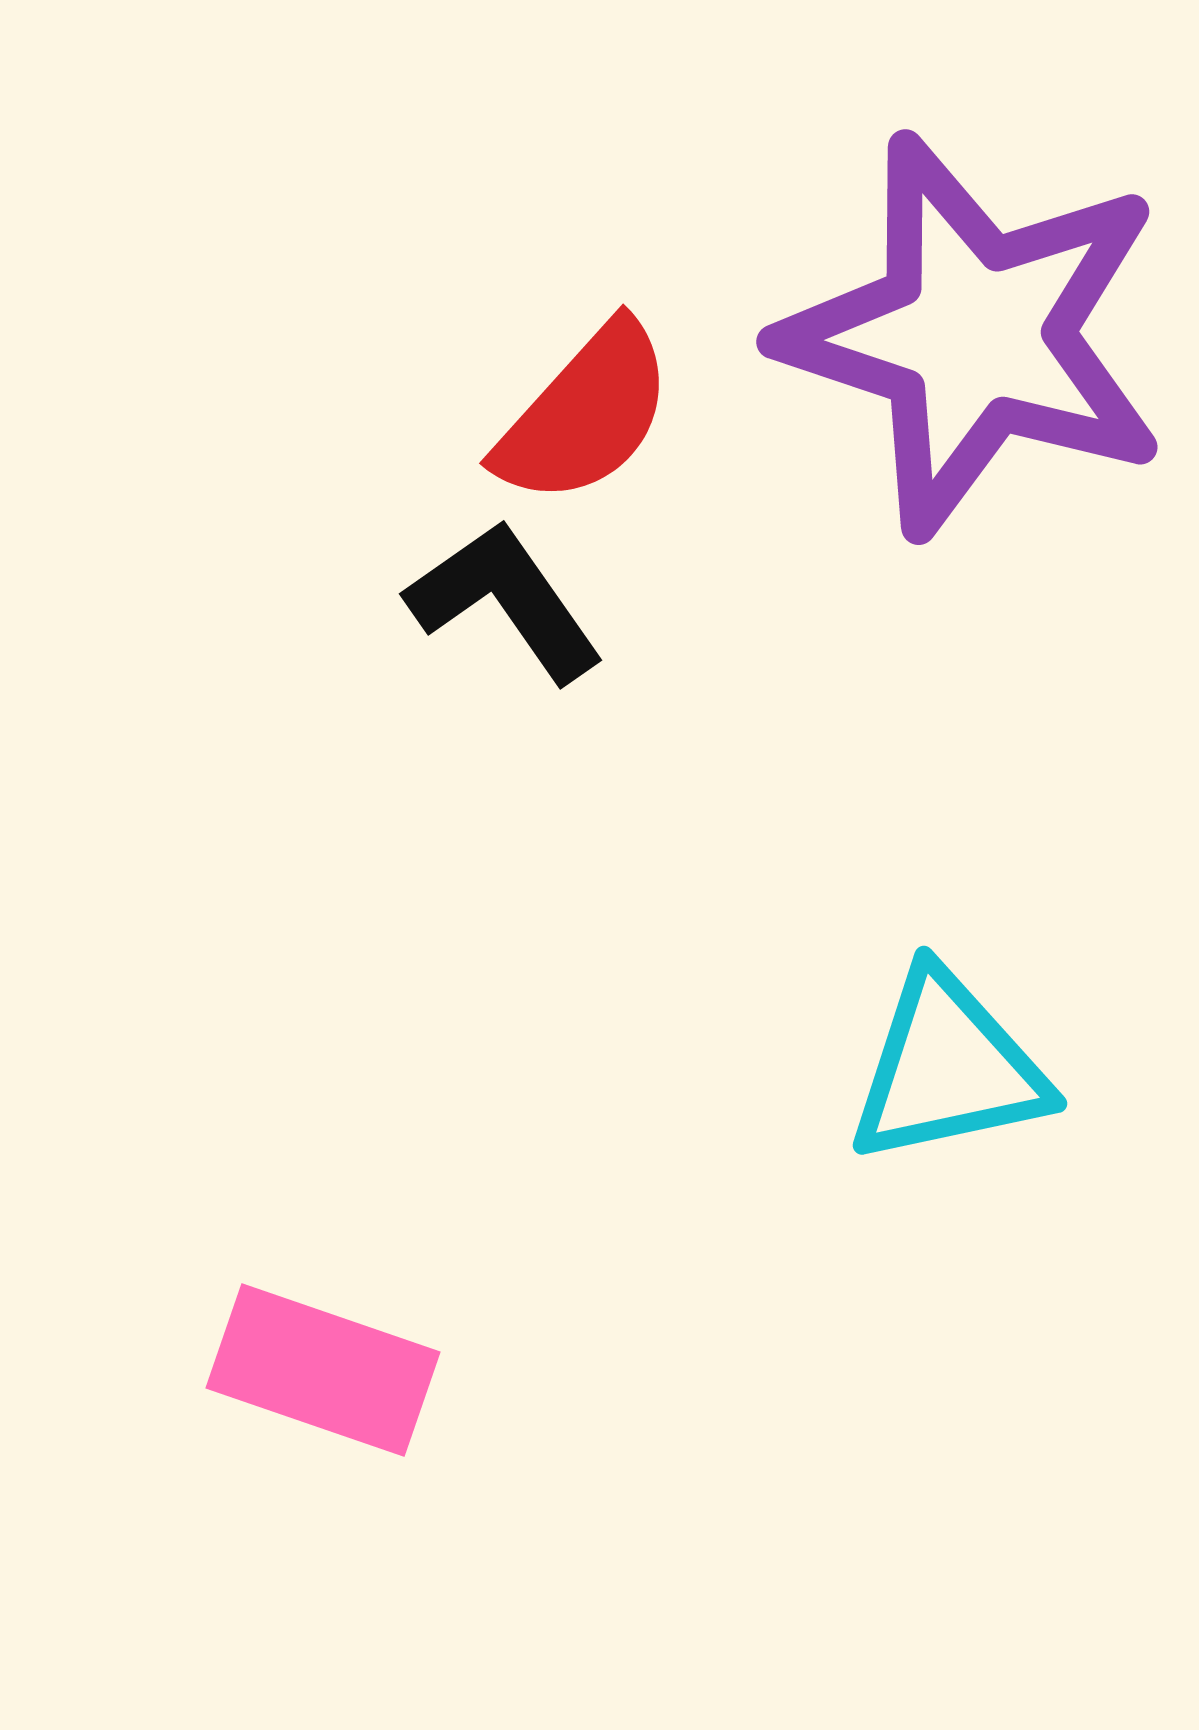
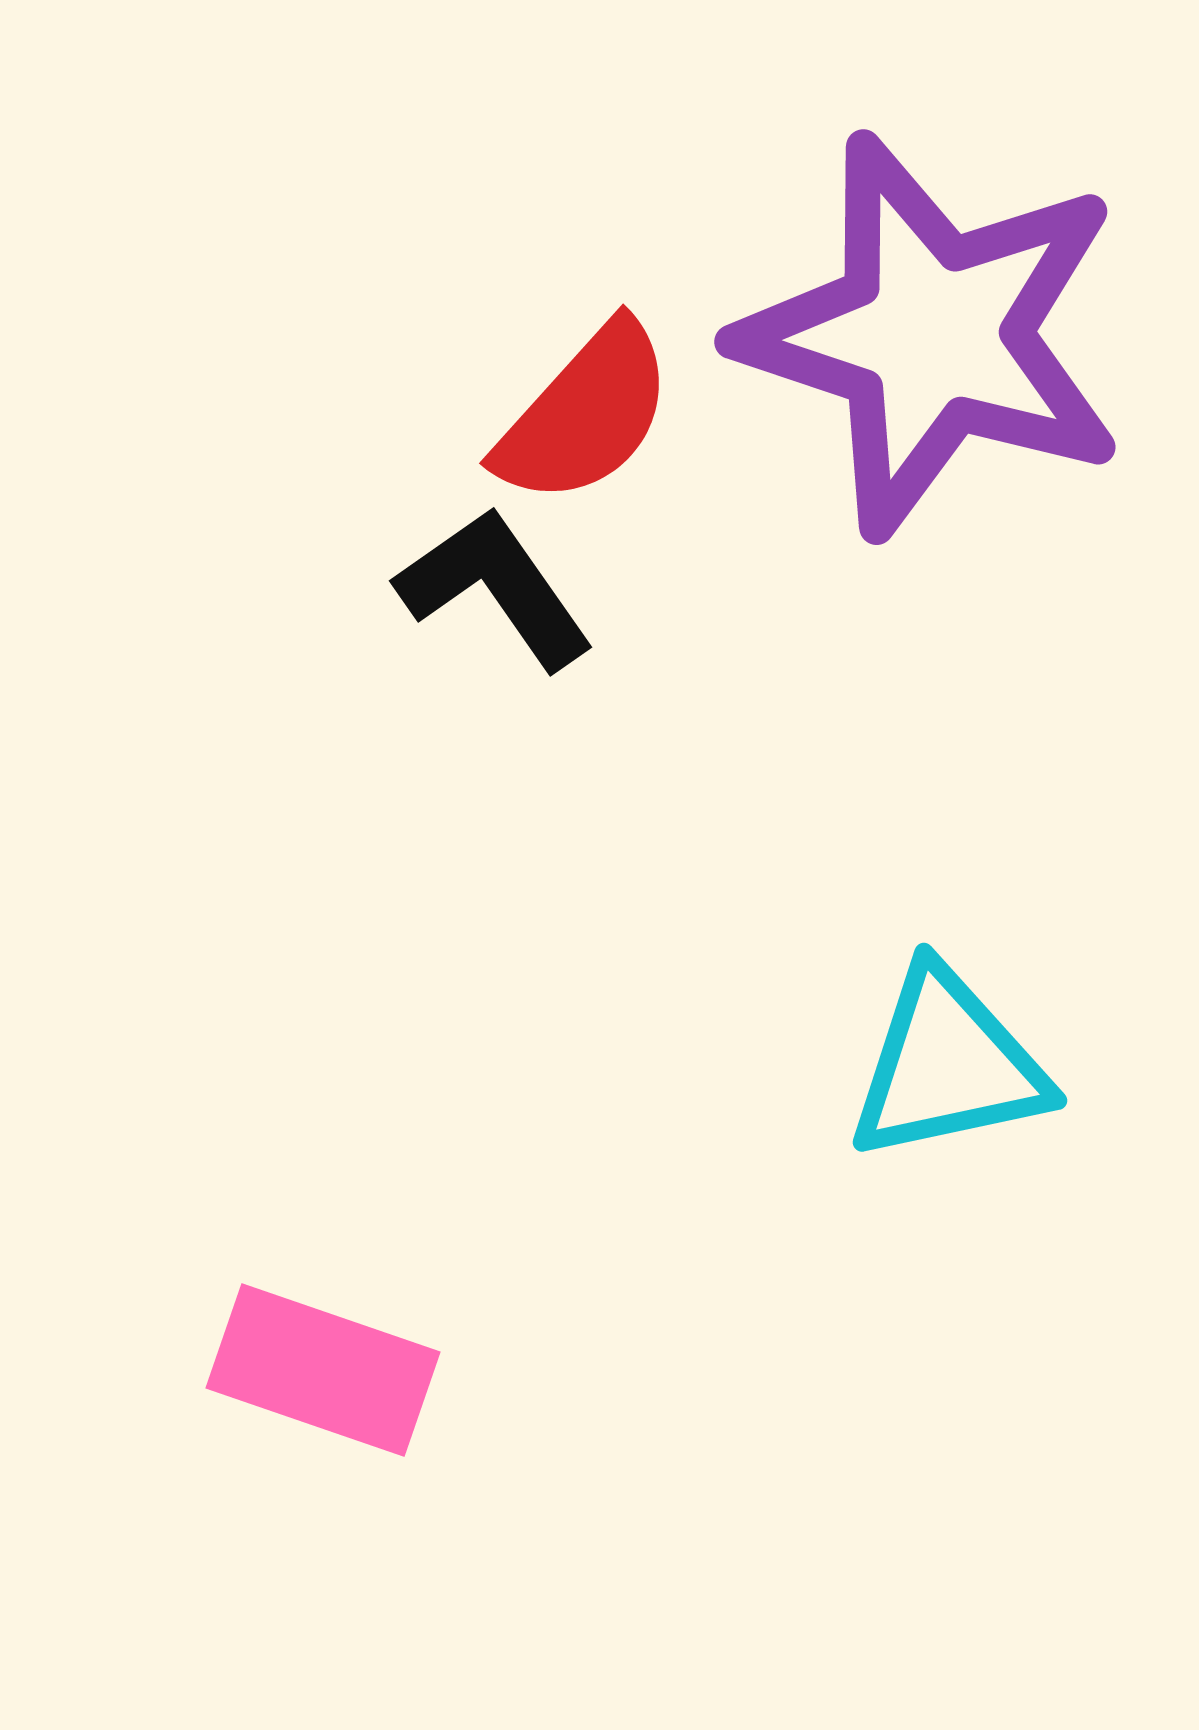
purple star: moved 42 px left
black L-shape: moved 10 px left, 13 px up
cyan triangle: moved 3 px up
